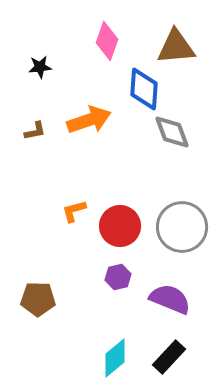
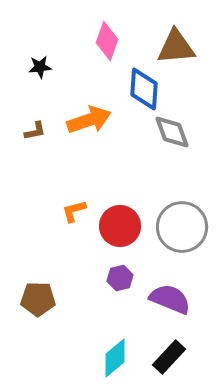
purple hexagon: moved 2 px right, 1 px down
